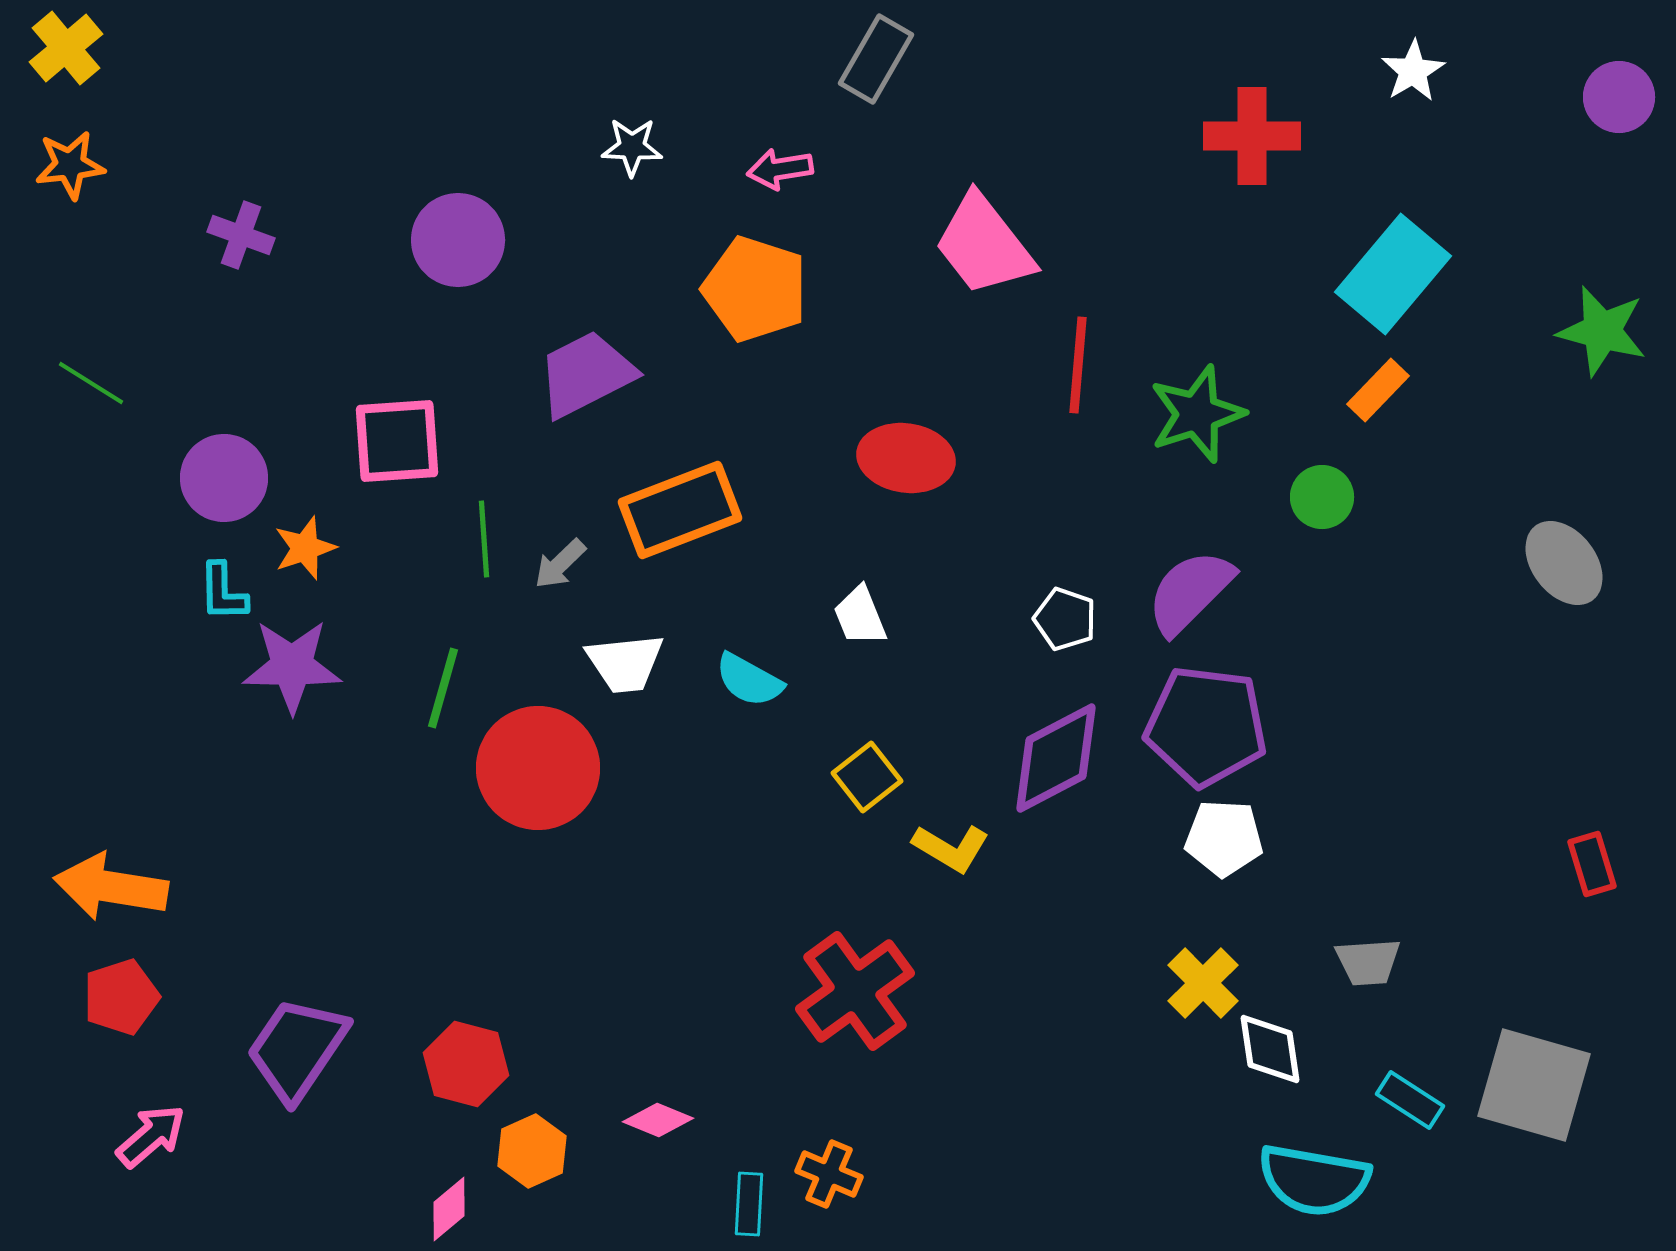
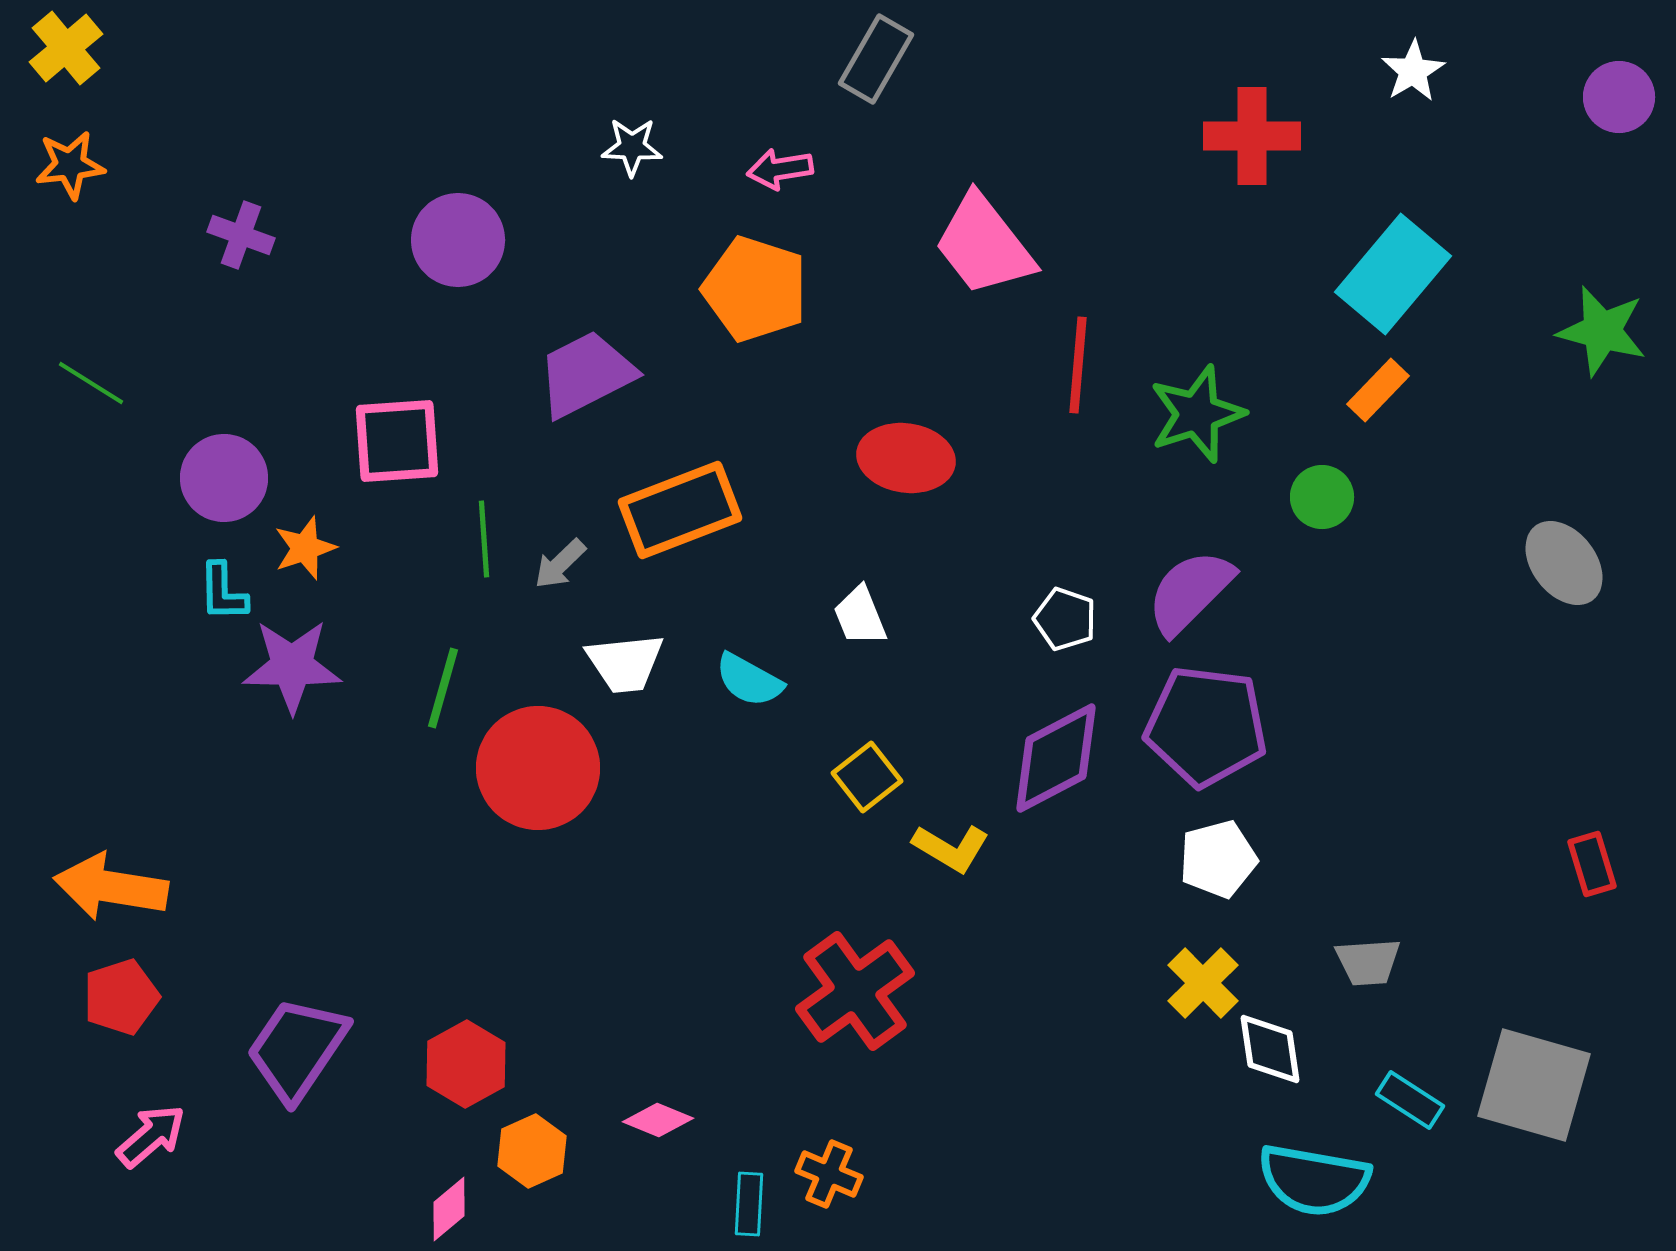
white pentagon at (1224, 838): moved 6 px left, 21 px down; rotated 18 degrees counterclockwise
red hexagon at (466, 1064): rotated 16 degrees clockwise
